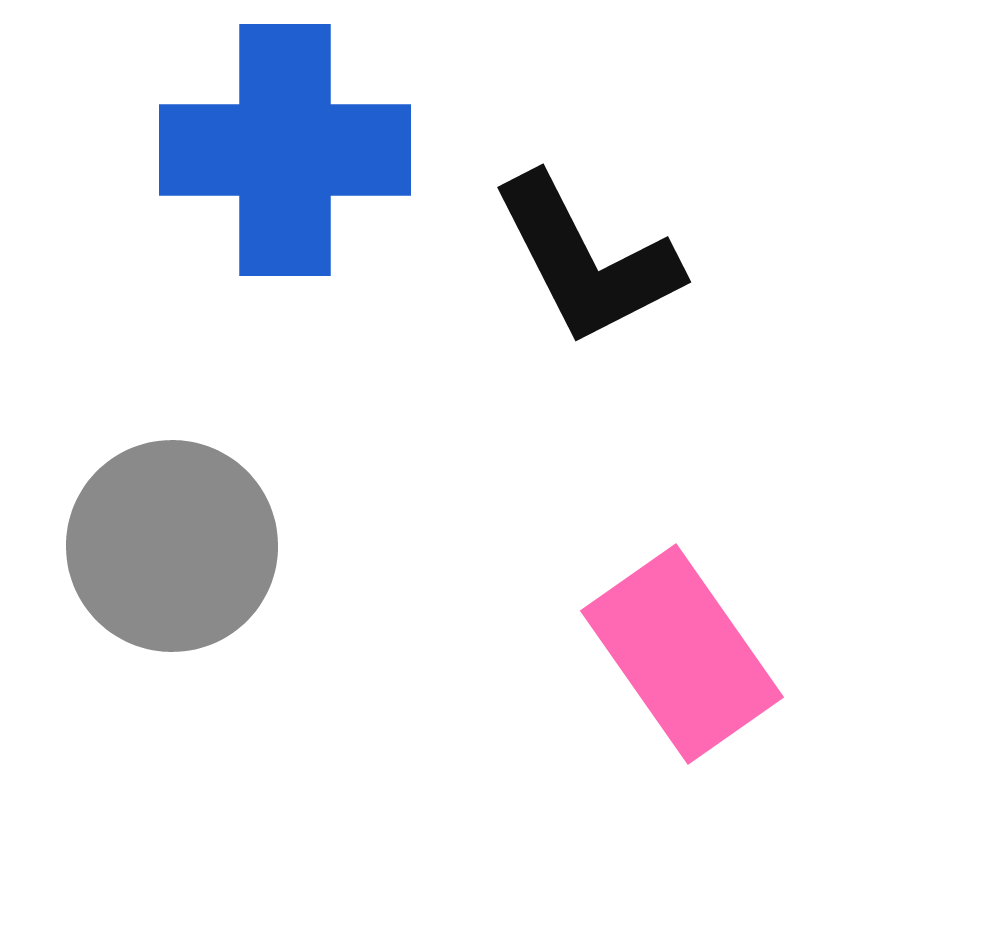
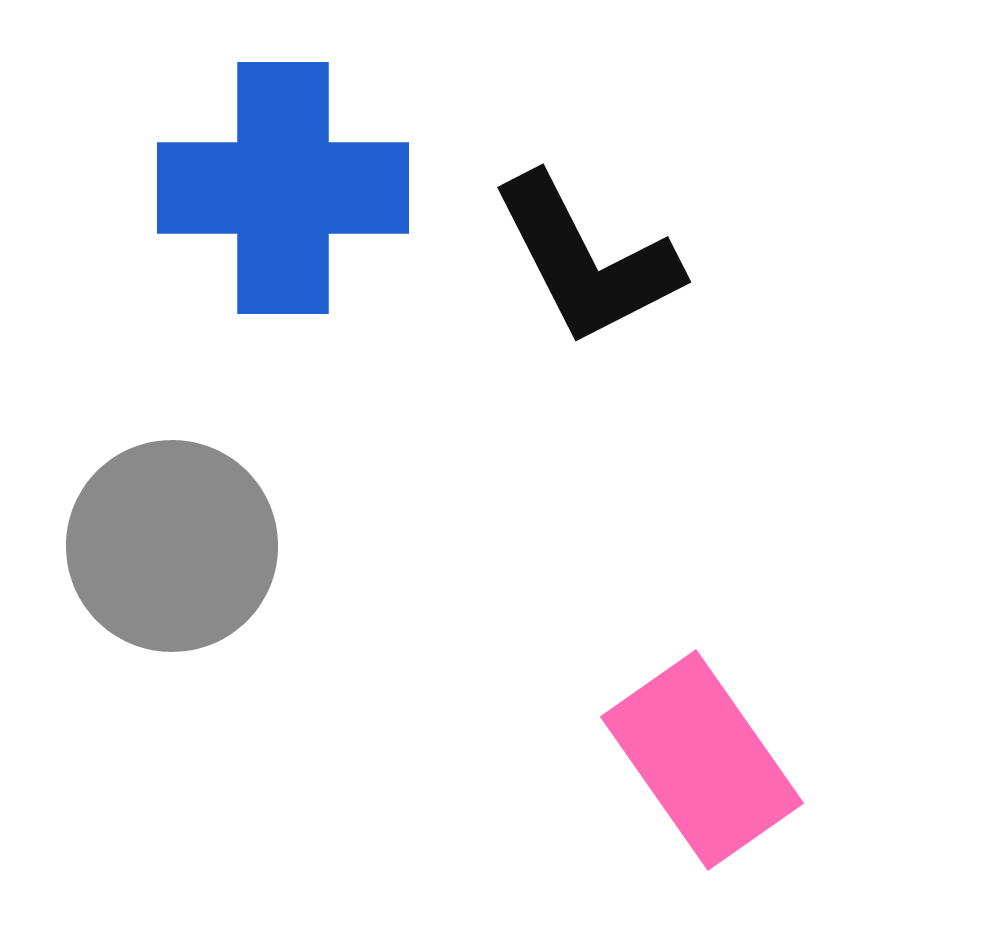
blue cross: moved 2 px left, 38 px down
pink rectangle: moved 20 px right, 106 px down
